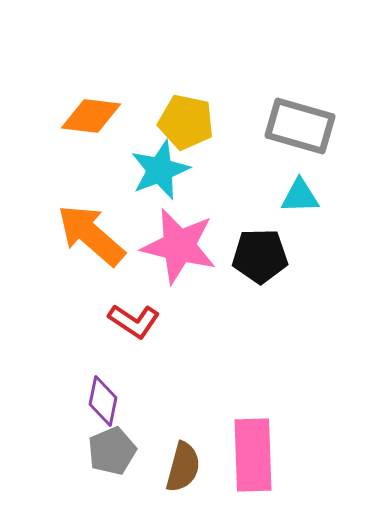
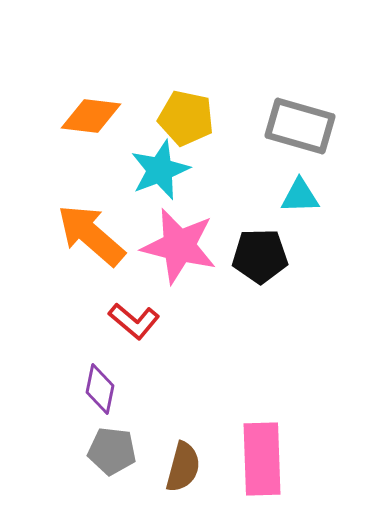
yellow pentagon: moved 4 px up
red L-shape: rotated 6 degrees clockwise
purple diamond: moved 3 px left, 12 px up
gray pentagon: rotated 30 degrees clockwise
pink rectangle: moved 9 px right, 4 px down
